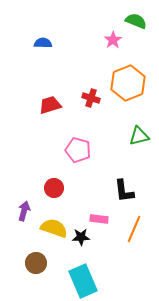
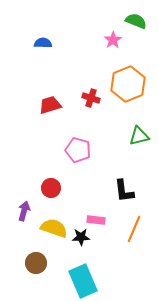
orange hexagon: moved 1 px down
red circle: moved 3 px left
pink rectangle: moved 3 px left, 1 px down
